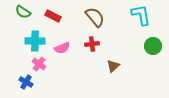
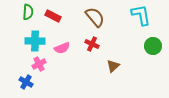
green semicircle: moved 5 px right; rotated 119 degrees counterclockwise
red cross: rotated 32 degrees clockwise
pink cross: rotated 24 degrees clockwise
